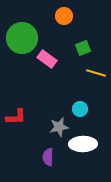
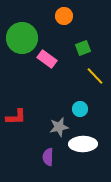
yellow line: moved 1 px left, 3 px down; rotated 30 degrees clockwise
